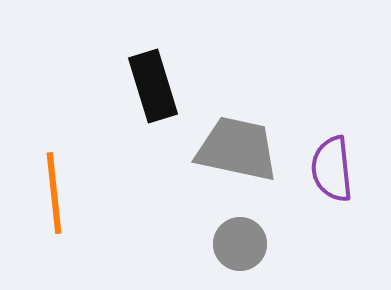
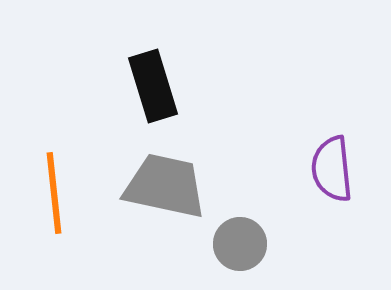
gray trapezoid: moved 72 px left, 37 px down
